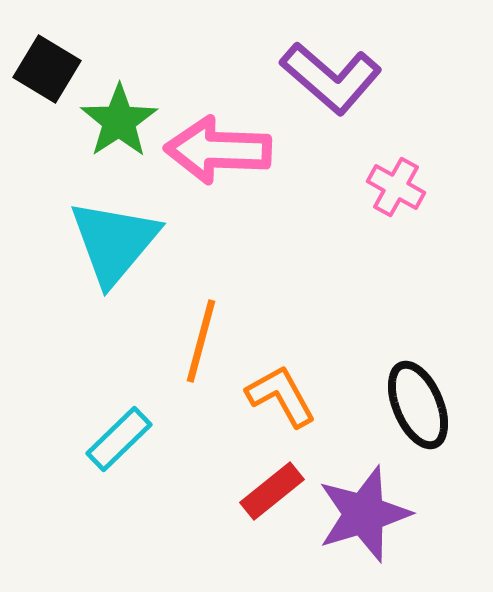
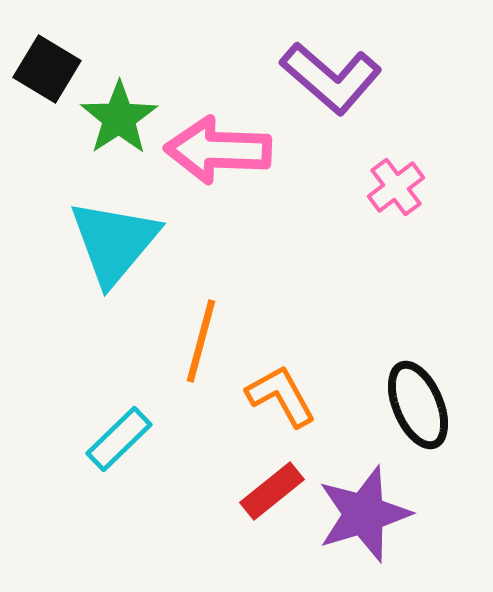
green star: moved 3 px up
pink cross: rotated 24 degrees clockwise
